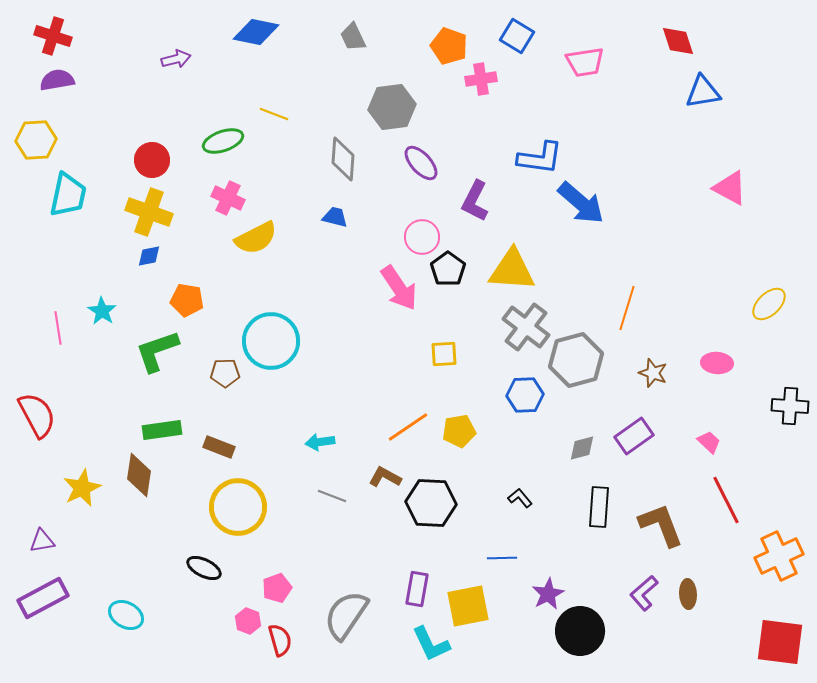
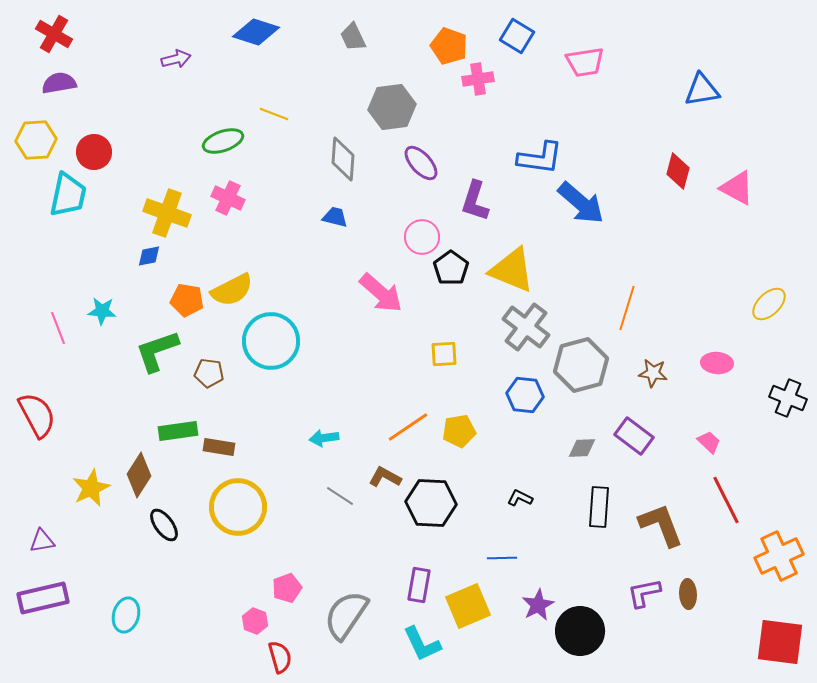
blue diamond at (256, 32): rotated 6 degrees clockwise
red cross at (53, 36): moved 1 px right, 2 px up; rotated 12 degrees clockwise
red diamond at (678, 41): moved 130 px down; rotated 33 degrees clockwise
pink cross at (481, 79): moved 3 px left
purple semicircle at (57, 80): moved 2 px right, 3 px down
blue triangle at (703, 92): moved 1 px left, 2 px up
red circle at (152, 160): moved 58 px left, 8 px up
pink triangle at (730, 188): moved 7 px right
purple L-shape at (475, 201): rotated 9 degrees counterclockwise
yellow cross at (149, 212): moved 18 px right, 1 px down
yellow semicircle at (256, 238): moved 24 px left, 52 px down
black pentagon at (448, 269): moved 3 px right, 1 px up
yellow triangle at (512, 270): rotated 18 degrees clockwise
pink arrow at (399, 288): moved 18 px left, 5 px down; rotated 15 degrees counterclockwise
cyan star at (102, 311): rotated 28 degrees counterclockwise
pink line at (58, 328): rotated 12 degrees counterclockwise
gray hexagon at (576, 360): moved 5 px right, 5 px down
brown pentagon at (225, 373): moved 16 px left; rotated 8 degrees clockwise
brown star at (653, 373): rotated 12 degrees counterclockwise
blue hexagon at (525, 395): rotated 9 degrees clockwise
black cross at (790, 406): moved 2 px left, 8 px up; rotated 18 degrees clockwise
green rectangle at (162, 430): moved 16 px right, 1 px down
purple rectangle at (634, 436): rotated 72 degrees clockwise
cyan arrow at (320, 442): moved 4 px right, 4 px up
brown rectangle at (219, 447): rotated 12 degrees counterclockwise
gray diamond at (582, 448): rotated 12 degrees clockwise
brown diamond at (139, 475): rotated 24 degrees clockwise
yellow star at (82, 488): moved 9 px right
gray line at (332, 496): moved 8 px right; rotated 12 degrees clockwise
black L-shape at (520, 498): rotated 25 degrees counterclockwise
black ellipse at (204, 568): moved 40 px left, 43 px up; rotated 28 degrees clockwise
pink pentagon at (277, 588): moved 10 px right
purple rectangle at (417, 589): moved 2 px right, 4 px up
purple L-shape at (644, 593): rotated 30 degrees clockwise
purple star at (548, 594): moved 10 px left, 11 px down
purple rectangle at (43, 598): rotated 15 degrees clockwise
yellow square at (468, 606): rotated 12 degrees counterclockwise
cyan ellipse at (126, 615): rotated 76 degrees clockwise
pink hexagon at (248, 621): moved 7 px right
red semicircle at (280, 640): moved 17 px down
cyan L-shape at (431, 644): moved 9 px left
